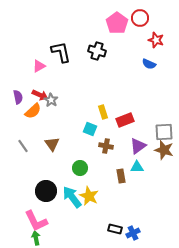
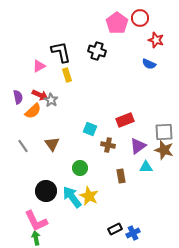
yellow rectangle: moved 36 px left, 37 px up
brown cross: moved 2 px right, 1 px up
cyan triangle: moved 9 px right
black rectangle: rotated 40 degrees counterclockwise
